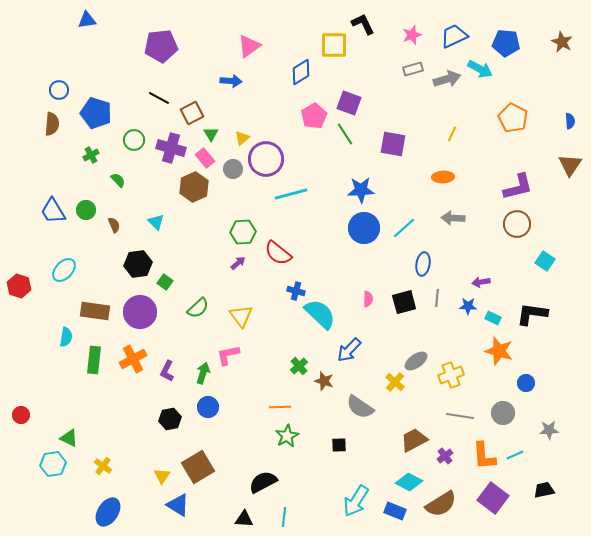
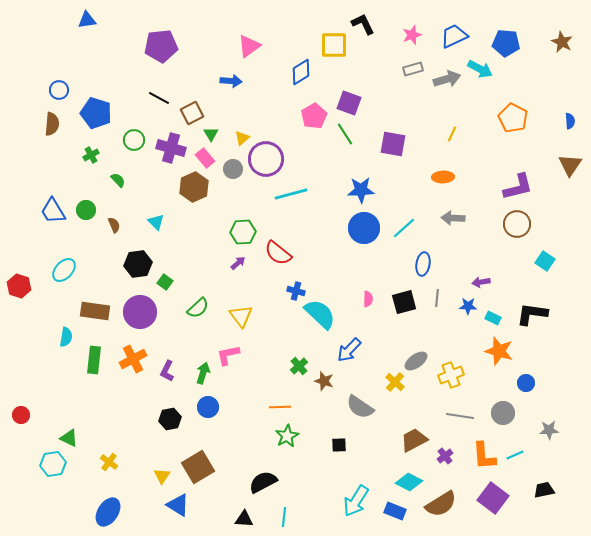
yellow cross at (103, 466): moved 6 px right, 4 px up
